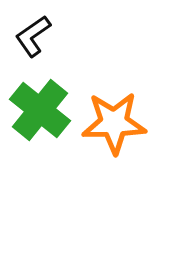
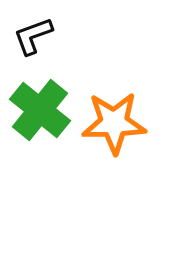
black L-shape: rotated 15 degrees clockwise
